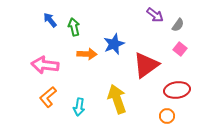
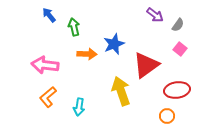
blue arrow: moved 1 px left, 5 px up
yellow arrow: moved 4 px right, 8 px up
